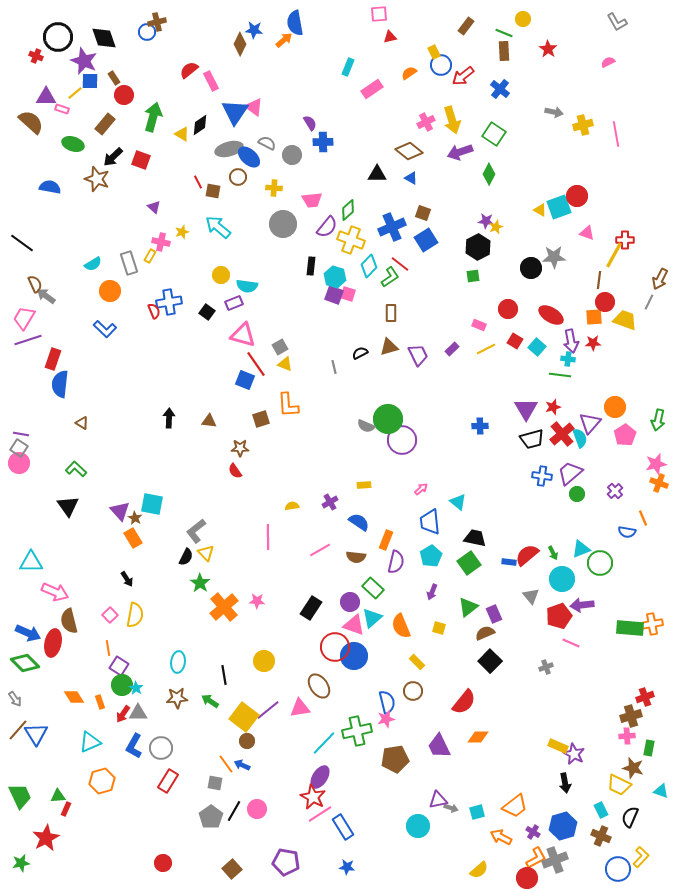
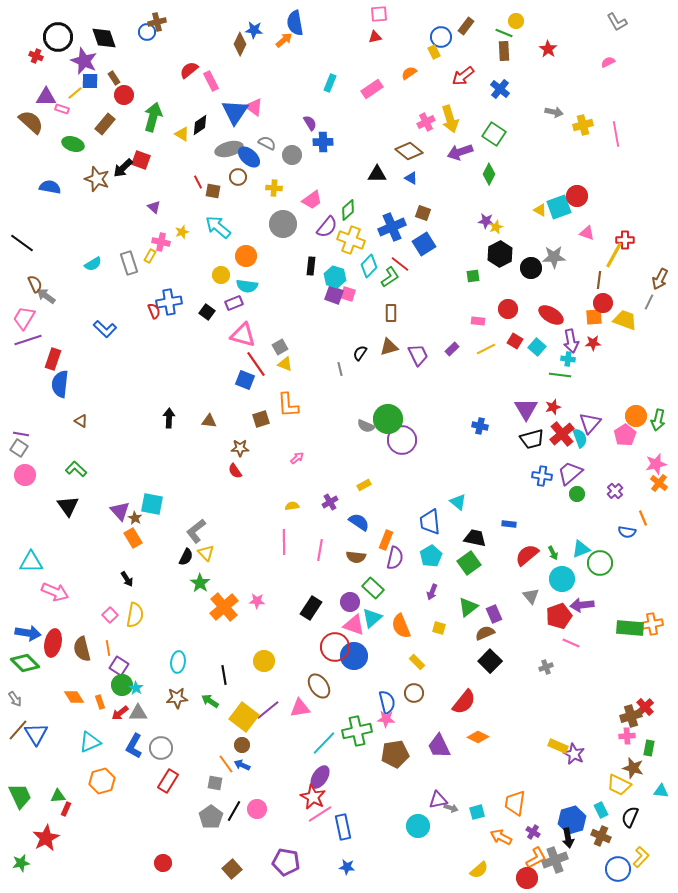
yellow circle at (523, 19): moved 7 px left, 2 px down
red triangle at (390, 37): moved 15 px left
blue circle at (441, 65): moved 28 px up
cyan rectangle at (348, 67): moved 18 px left, 16 px down
yellow arrow at (452, 120): moved 2 px left, 1 px up
black arrow at (113, 157): moved 10 px right, 11 px down
pink trapezoid at (312, 200): rotated 30 degrees counterclockwise
blue square at (426, 240): moved 2 px left, 4 px down
black hexagon at (478, 247): moved 22 px right, 7 px down
orange circle at (110, 291): moved 136 px right, 35 px up
red circle at (605, 302): moved 2 px left, 1 px down
pink rectangle at (479, 325): moved 1 px left, 4 px up; rotated 16 degrees counterclockwise
black semicircle at (360, 353): rotated 28 degrees counterclockwise
gray line at (334, 367): moved 6 px right, 2 px down
orange circle at (615, 407): moved 21 px right, 9 px down
brown triangle at (82, 423): moved 1 px left, 2 px up
blue cross at (480, 426): rotated 14 degrees clockwise
pink circle at (19, 463): moved 6 px right, 12 px down
orange cross at (659, 483): rotated 18 degrees clockwise
yellow rectangle at (364, 485): rotated 24 degrees counterclockwise
pink arrow at (421, 489): moved 124 px left, 31 px up
pink line at (268, 537): moved 16 px right, 5 px down
pink line at (320, 550): rotated 50 degrees counterclockwise
purple semicircle at (396, 562): moved 1 px left, 4 px up
blue rectangle at (509, 562): moved 38 px up
brown semicircle at (69, 621): moved 13 px right, 28 px down
blue arrow at (28, 633): rotated 15 degrees counterclockwise
brown circle at (413, 691): moved 1 px right, 2 px down
red cross at (645, 697): moved 10 px down; rotated 24 degrees counterclockwise
red arrow at (123, 714): moved 3 px left, 1 px up; rotated 18 degrees clockwise
pink star at (386, 719): rotated 18 degrees clockwise
orange diamond at (478, 737): rotated 25 degrees clockwise
brown circle at (247, 741): moved 5 px left, 4 px down
brown pentagon at (395, 759): moved 5 px up
black arrow at (565, 783): moved 3 px right, 55 px down
cyan triangle at (661, 791): rotated 14 degrees counterclockwise
orange trapezoid at (515, 806): moved 3 px up; rotated 136 degrees clockwise
blue hexagon at (563, 826): moved 9 px right, 6 px up
blue rectangle at (343, 827): rotated 20 degrees clockwise
